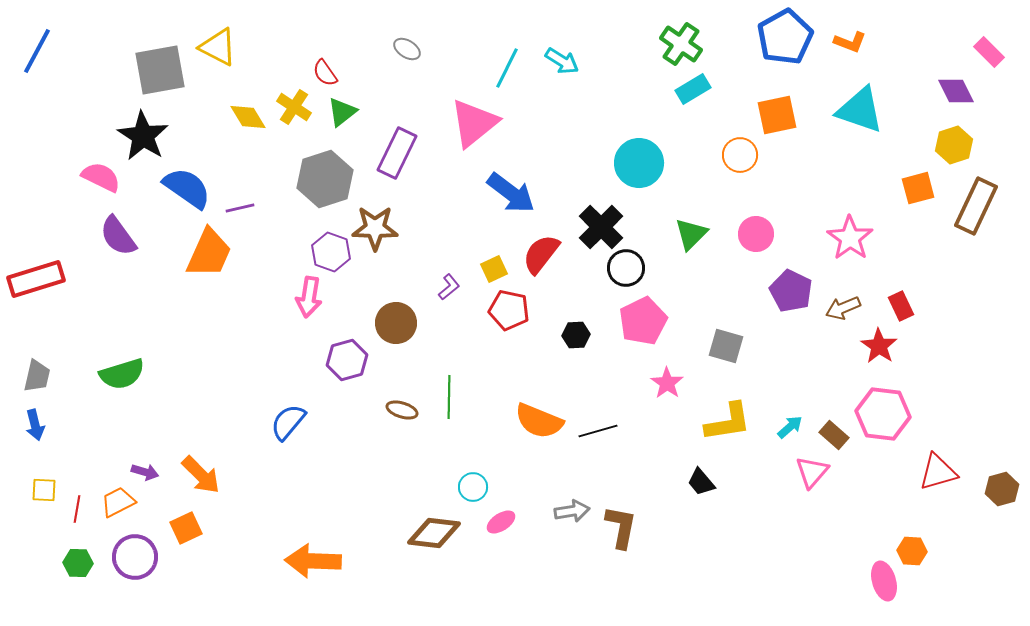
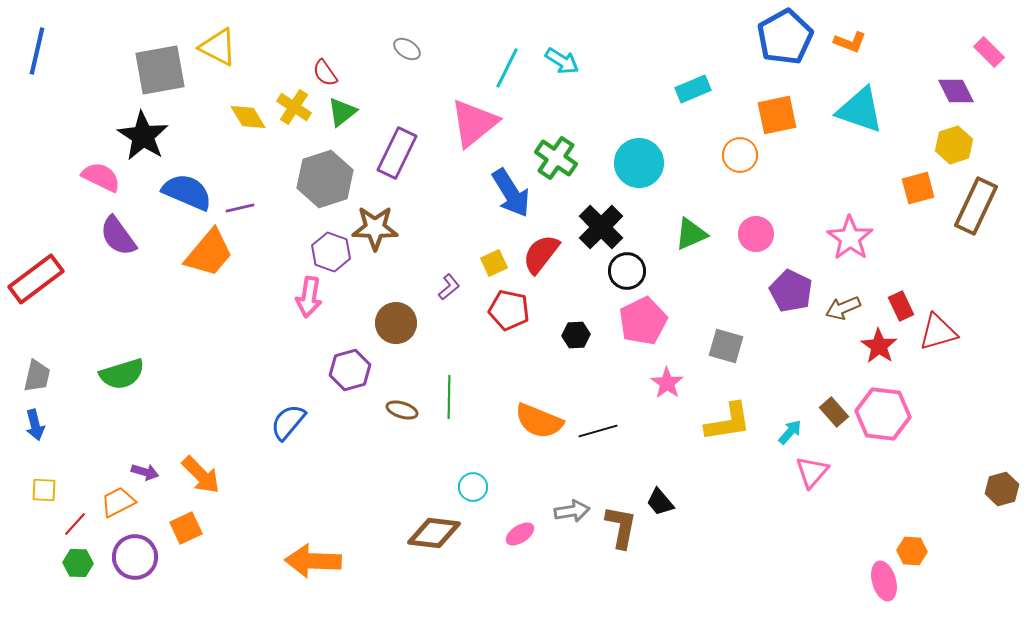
green cross at (681, 44): moved 125 px left, 114 px down
blue line at (37, 51): rotated 15 degrees counterclockwise
cyan rectangle at (693, 89): rotated 8 degrees clockwise
blue semicircle at (187, 188): moved 4 px down; rotated 12 degrees counterclockwise
blue arrow at (511, 193): rotated 21 degrees clockwise
green triangle at (691, 234): rotated 21 degrees clockwise
orange trapezoid at (209, 253): rotated 16 degrees clockwise
black circle at (626, 268): moved 1 px right, 3 px down
yellow square at (494, 269): moved 6 px up
red rectangle at (36, 279): rotated 20 degrees counterclockwise
purple hexagon at (347, 360): moved 3 px right, 10 px down
cyan arrow at (790, 427): moved 5 px down; rotated 8 degrees counterclockwise
brown rectangle at (834, 435): moved 23 px up; rotated 8 degrees clockwise
red triangle at (938, 472): moved 140 px up
black trapezoid at (701, 482): moved 41 px left, 20 px down
red line at (77, 509): moved 2 px left, 15 px down; rotated 32 degrees clockwise
pink ellipse at (501, 522): moved 19 px right, 12 px down
